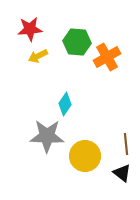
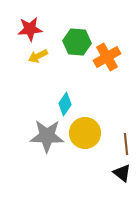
yellow circle: moved 23 px up
